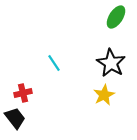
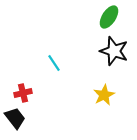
green ellipse: moved 7 px left
black star: moved 3 px right, 12 px up; rotated 12 degrees counterclockwise
